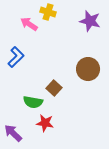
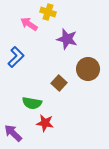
purple star: moved 23 px left, 18 px down
brown square: moved 5 px right, 5 px up
green semicircle: moved 1 px left, 1 px down
